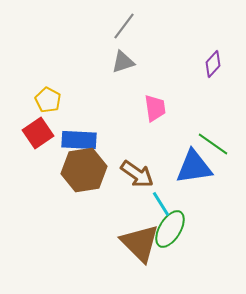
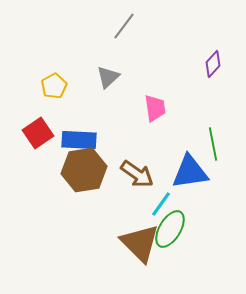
gray triangle: moved 15 px left, 15 px down; rotated 25 degrees counterclockwise
yellow pentagon: moved 6 px right, 14 px up; rotated 15 degrees clockwise
green line: rotated 44 degrees clockwise
blue triangle: moved 4 px left, 5 px down
cyan line: rotated 68 degrees clockwise
